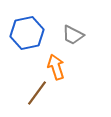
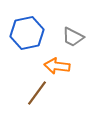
gray trapezoid: moved 2 px down
orange arrow: moved 1 px right, 1 px up; rotated 65 degrees counterclockwise
